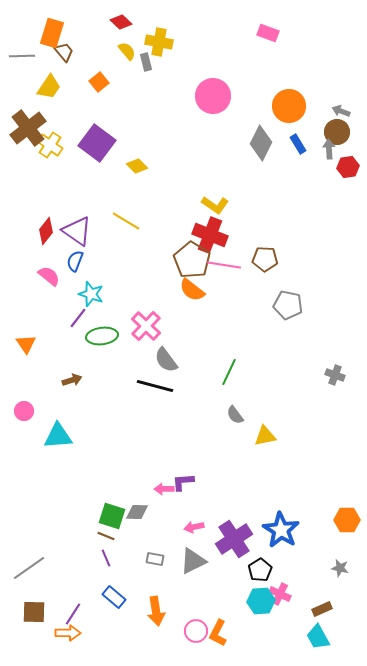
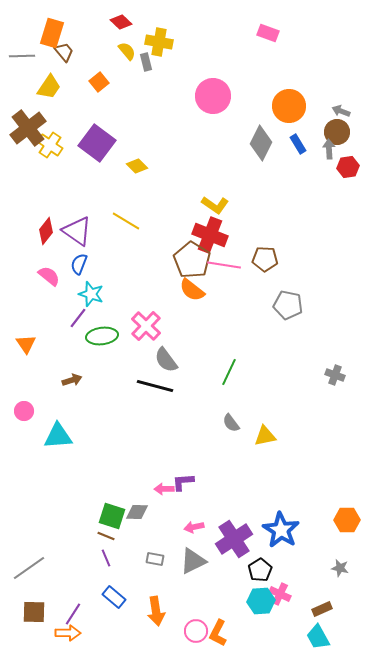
blue semicircle at (75, 261): moved 4 px right, 3 px down
gray semicircle at (235, 415): moved 4 px left, 8 px down
